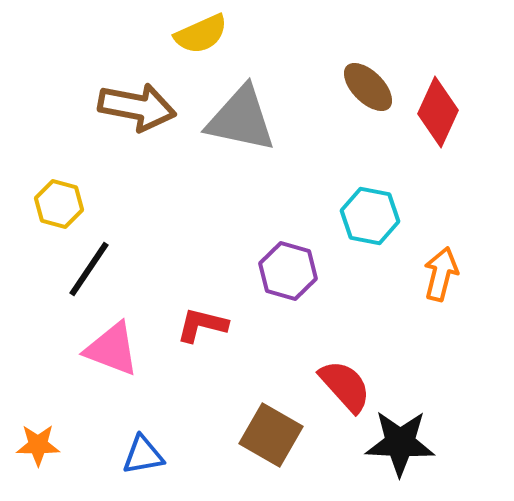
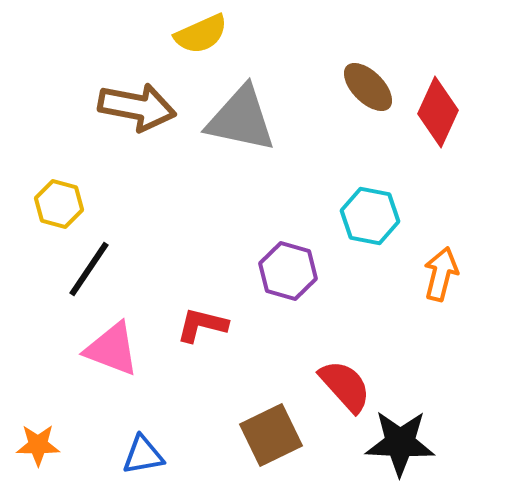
brown square: rotated 34 degrees clockwise
